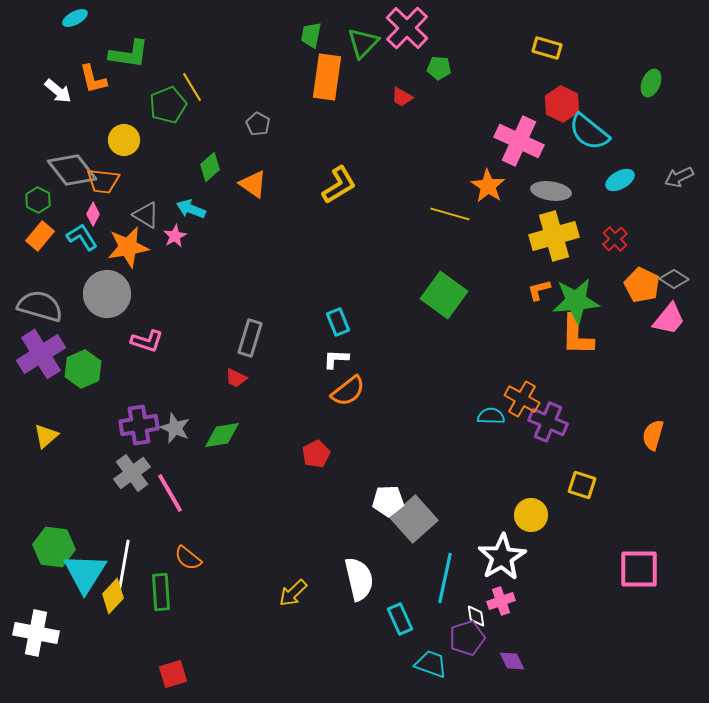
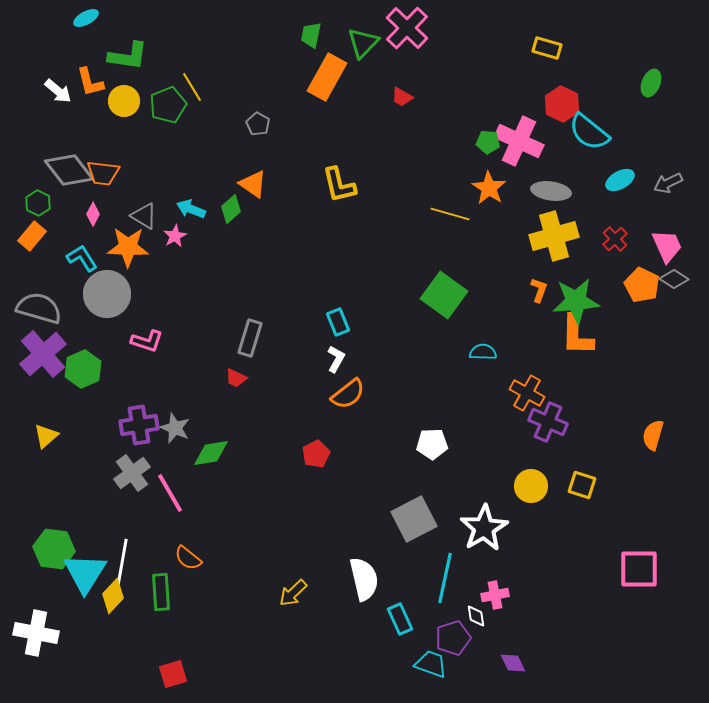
cyan ellipse at (75, 18): moved 11 px right
green L-shape at (129, 54): moved 1 px left, 2 px down
green pentagon at (439, 68): moved 49 px right, 74 px down
orange rectangle at (327, 77): rotated 21 degrees clockwise
orange L-shape at (93, 79): moved 3 px left, 3 px down
yellow circle at (124, 140): moved 39 px up
green diamond at (210, 167): moved 21 px right, 42 px down
gray diamond at (72, 170): moved 3 px left
gray arrow at (679, 177): moved 11 px left, 6 px down
orange trapezoid at (103, 181): moved 8 px up
yellow L-shape at (339, 185): rotated 108 degrees clockwise
orange star at (488, 186): moved 1 px right, 2 px down
green hexagon at (38, 200): moved 3 px down
gray triangle at (146, 215): moved 2 px left, 1 px down
orange rectangle at (40, 236): moved 8 px left
cyan L-shape at (82, 237): moved 21 px down
orange star at (128, 247): rotated 12 degrees clockwise
orange L-shape at (539, 290): rotated 125 degrees clockwise
gray semicircle at (40, 306): moved 1 px left, 2 px down
pink trapezoid at (669, 319): moved 2 px left, 73 px up; rotated 63 degrees counterclockwise
purple cross at (41, 354): moved 2 px right; rotated 9 degrees counterclockwise
white L-shape at (336, 359): rotated 116 degrees clockwise
orange semicircle at (348, 391): moved 3 px down
orange cross at (522, 399): moved 5 px right, 6 px up
cyan semicircle at (491, 416): moved 8 px left, 64 px up
green diamond at (222, 435): moved 11 px left, 18 px down
white pentagon at (388, 501): moved 44 px right, 57 px up
yellow circle at (531, 515): moved 29 px up
gray square at (414, 519): rotated 15 degrees clockwise
green hexagon at (54, 547): moved 2 px down
white star at (502, 557): moved 18 px left, 29 px up
white line at (124, 564): moved 2 px left, 1 px up
white semicircle at (359, 579): moved 5 px right
pink cross at (501, 601): moved 6 px left, 6 px up; rotated 8 degrees clockwise
purple pentagon at (467, 638): moved 14 px left
purple diamond at (512, 661): moved 1 px right, 2 px down
